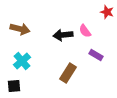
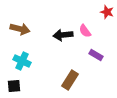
cyan cross: rotated 24 degrees counterclockwise
brown rectangle: moved 2 px right, 7 px down
